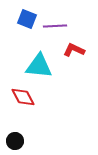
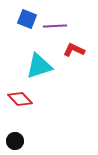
cyan triangle: rotated 24 degrees counterclockwise
red diamond: moved 3 px left, 2 px down; rotated 15 degrees counterclockwise
